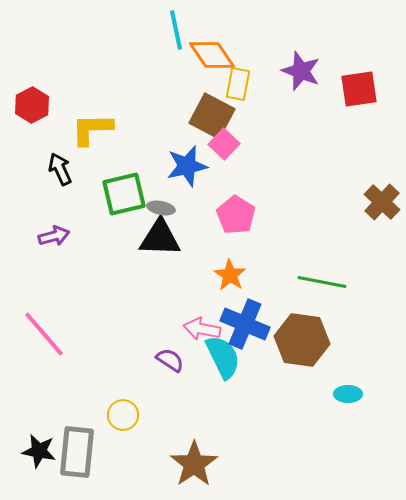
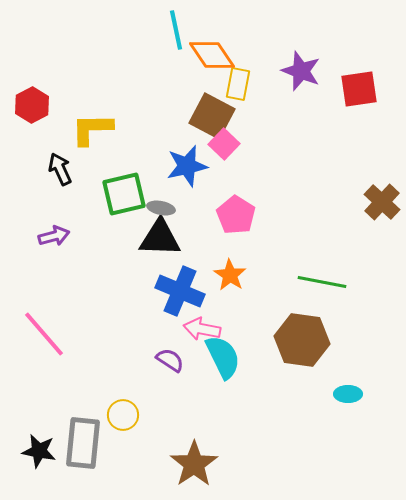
blue cross: moved 65 px left, 33 px up
gray rectangle: moved 6 px right, 9 px up
